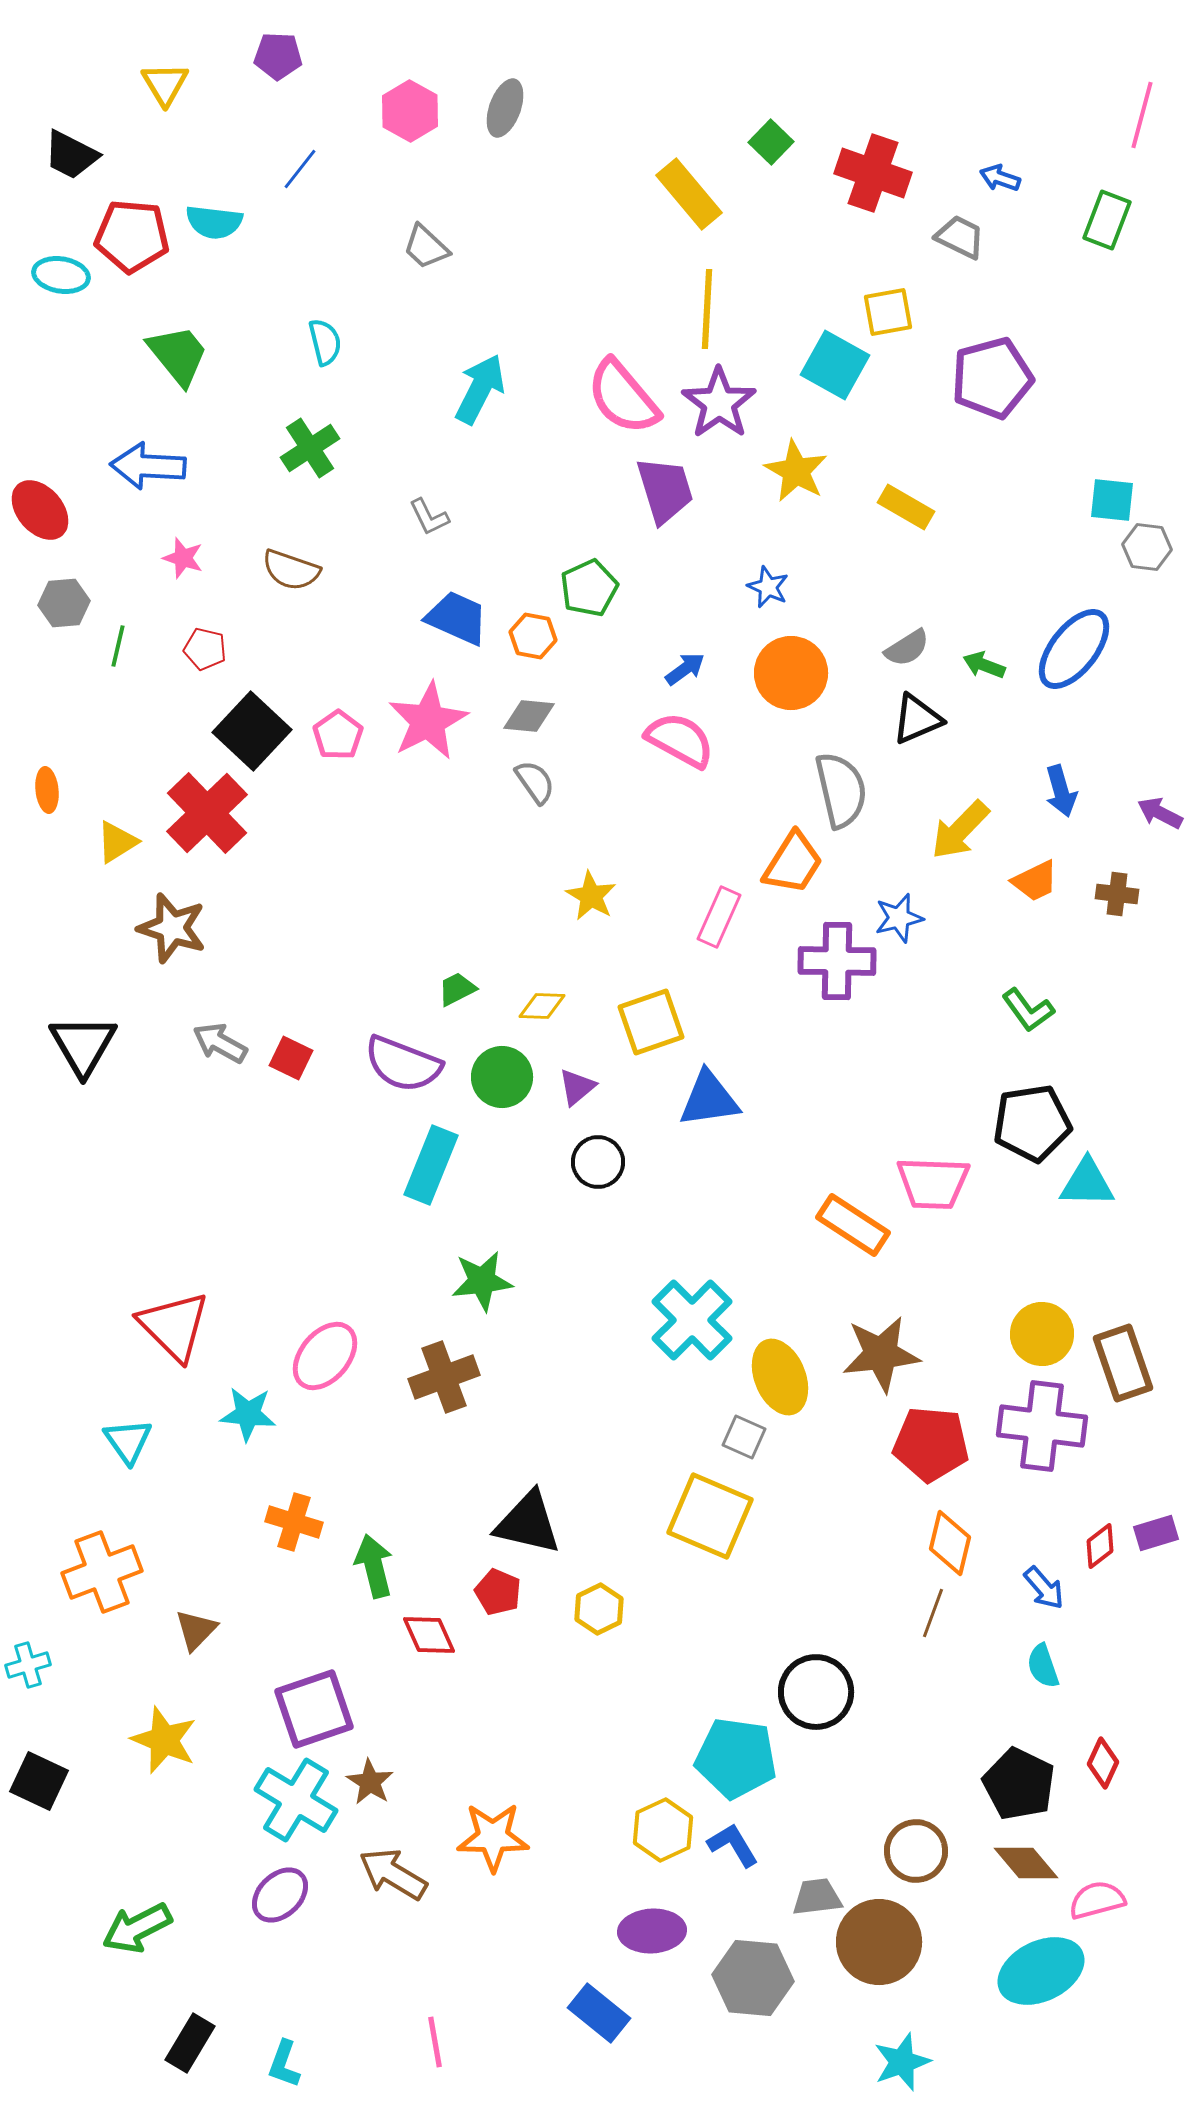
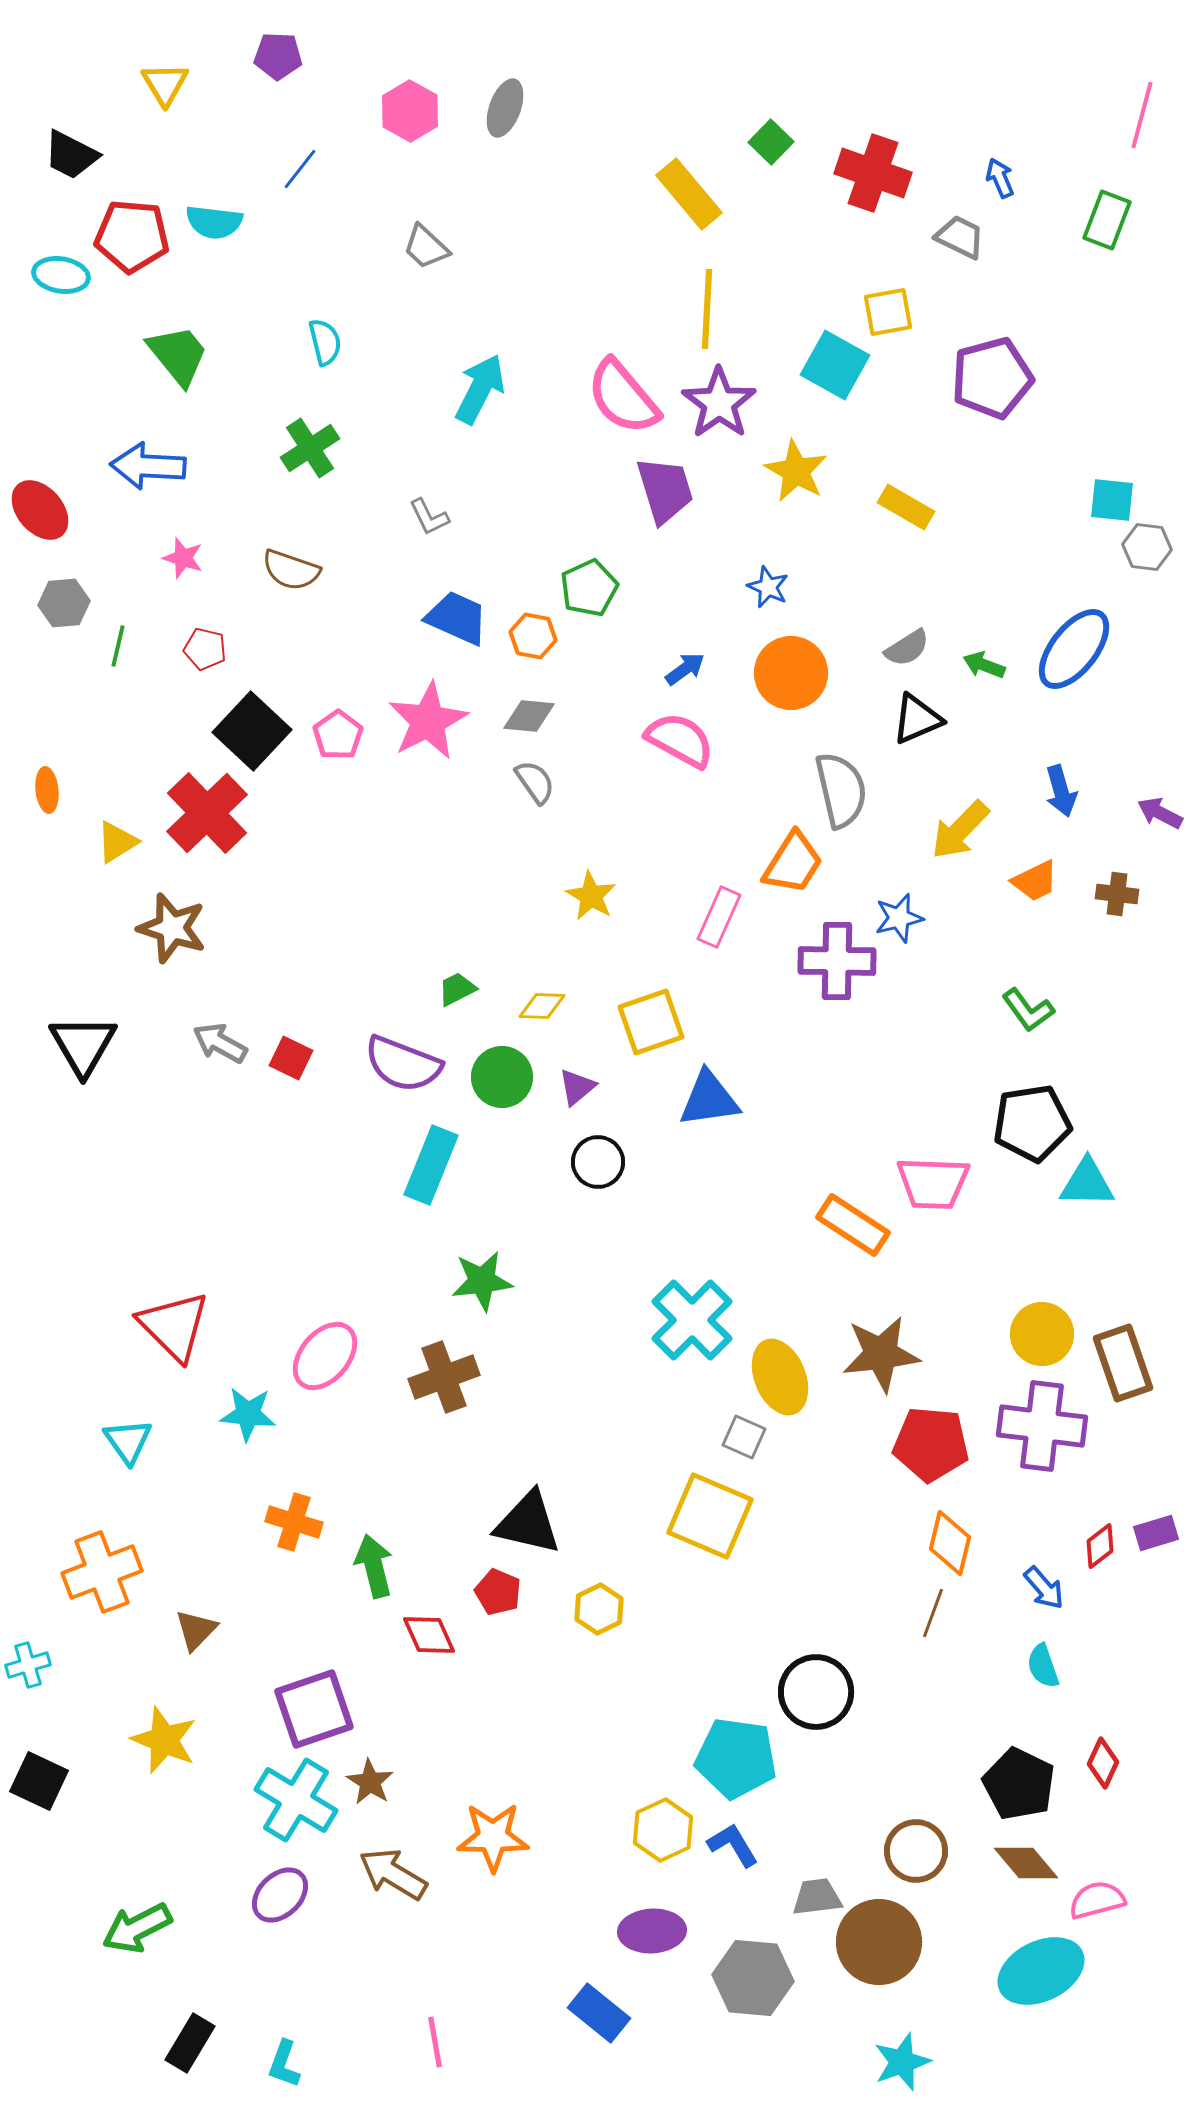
blue arrow at (1000, 178): rotated 48 degrees clockwise
